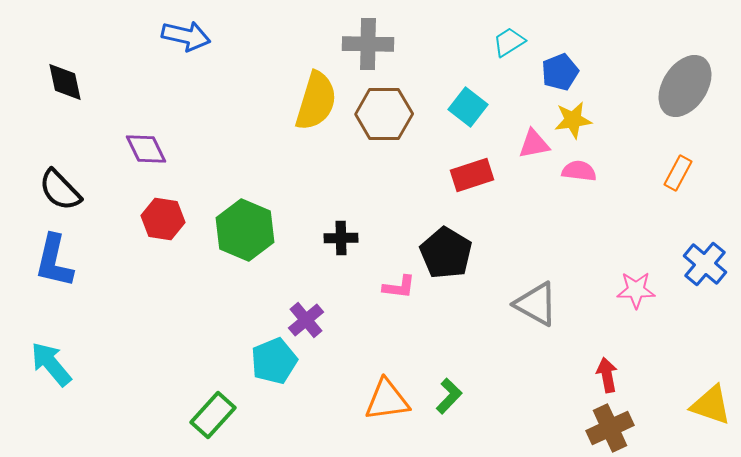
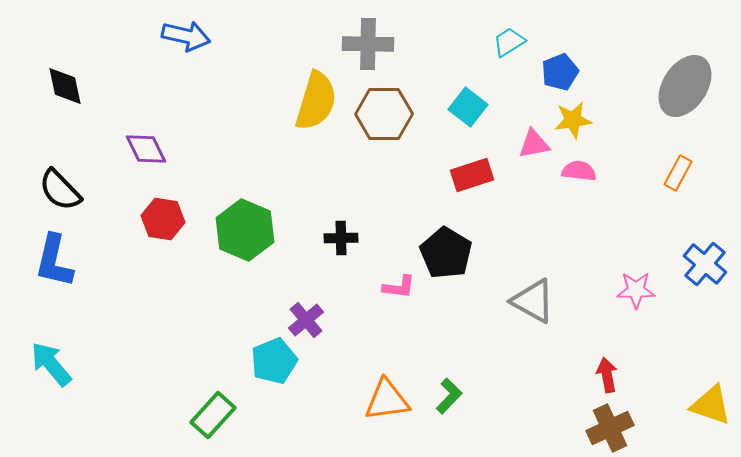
black diamond: moved 4 px down
gray triangle: moved 3 px left, 3 px up
